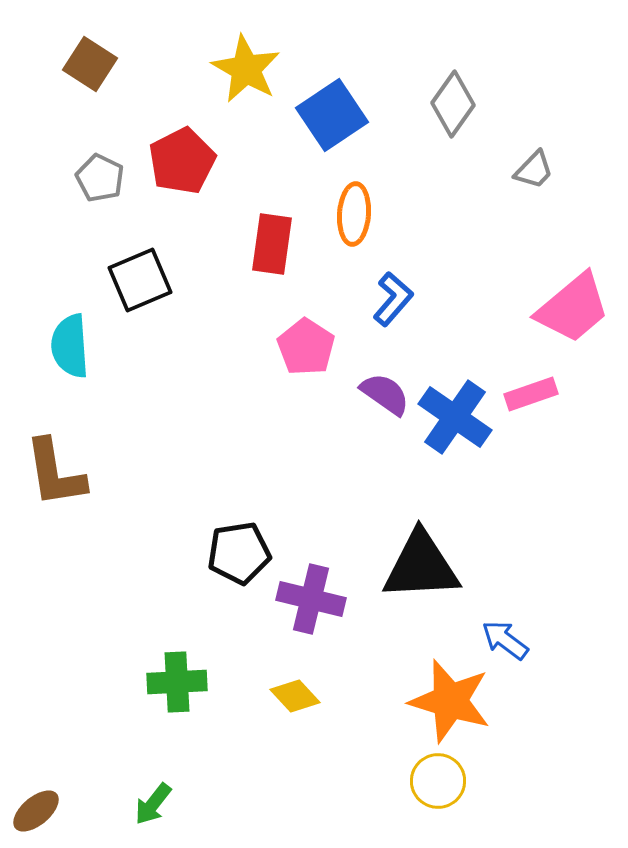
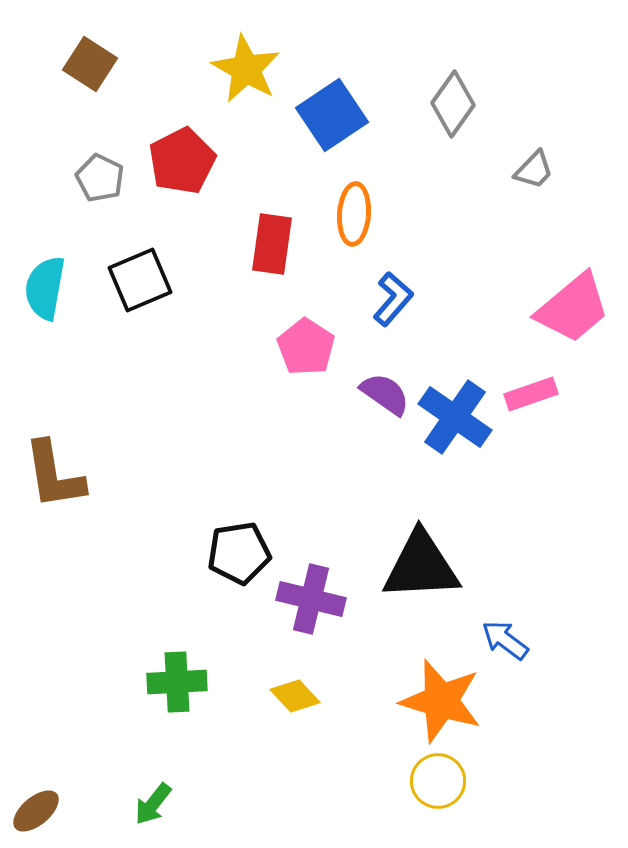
cyan semicircle: moved 25 px left, 58 px up; rotated 14 degrees clockwise
brown L-shape: moved 1 px left, 2 px down
orange star: moved 9 px left
